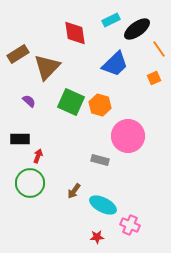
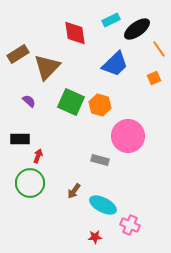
red star: moved 2 px left
